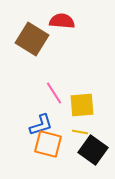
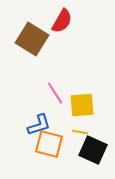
red semicircle: rotated 115 degrees clockwise
pink line: moved 1 px right
blue L-shape: moved 2 px left
orange square: moved 1 px right
black square: rotated 12 degrees counterclockwise
